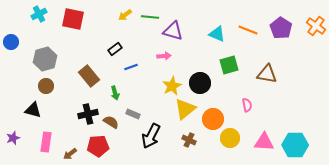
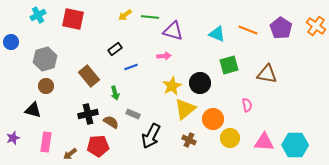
cyan cross: moved 1 px left, 1 px down
